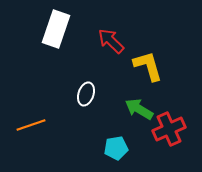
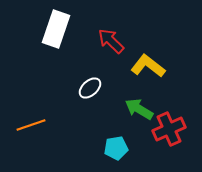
yellow L-shape: rotated 36 degrees counterclockwise
white ellipse: moved 4 px right, 6 px up; rotated 30 degrees clockwise
